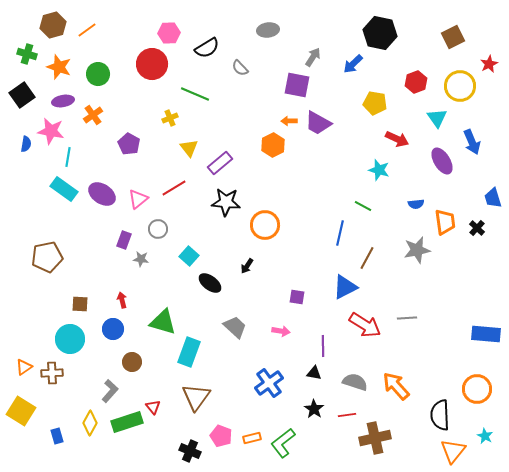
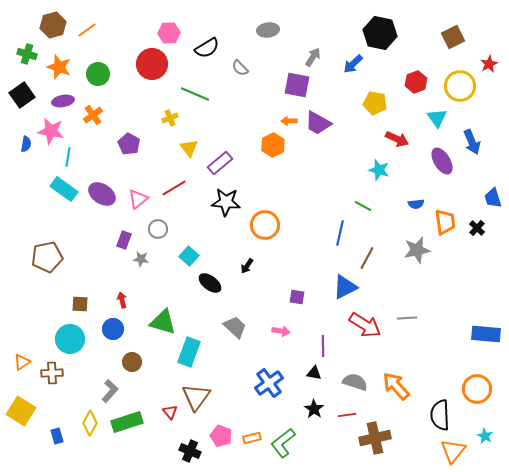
orange triangle at (24, 367): moved 2 px left, 5 px up
red triangle at (153, 407): moved 17 px right, 5 px down
